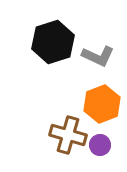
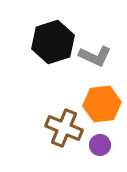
gray L-shape: moved 3 px left
orange hexagon: rotated 15 degrees clockwise
brown cross: moved 4 px left, 7 px up; rotated 6 degrees clockwise
